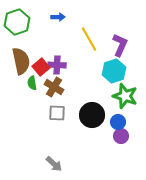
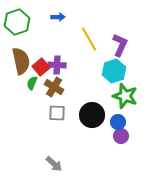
green semicircle: rotated 32 degrees clockwise
